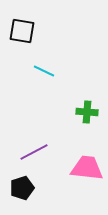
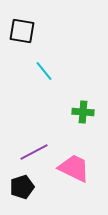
cyan line: rotated 25 degrees clockwise
green cross: moved 4 px left
pink trapezoid: moved 13 px left; rotated 20 degrees clockwise
black pentagon: moved 1 px up
